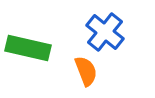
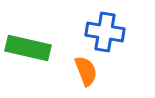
blue cross: rotated 30 degrees counterclockwise
